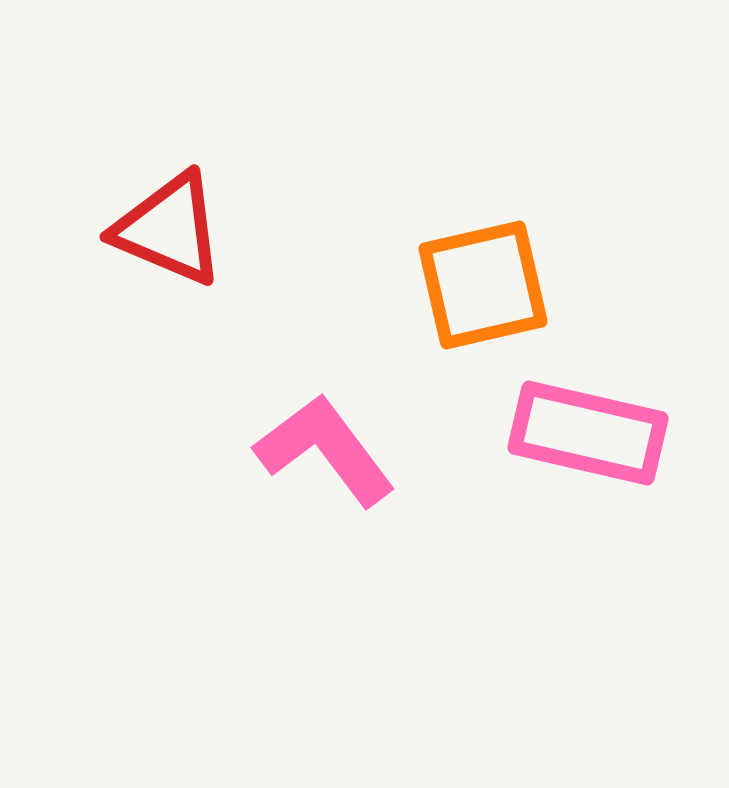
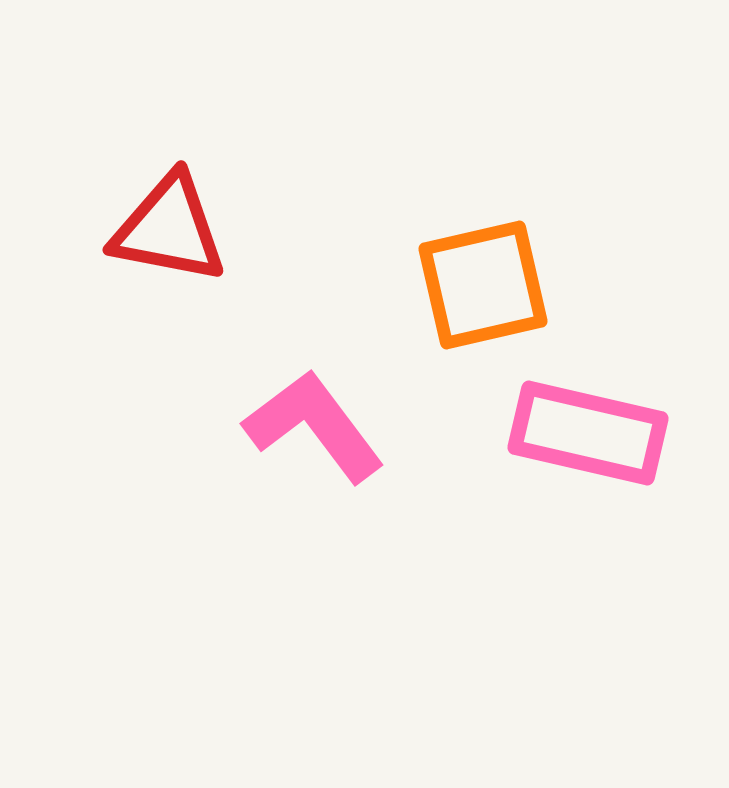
red triangle: rotated 12 degrees counterclockwise
pink L-shape: moved 11 px left, 24 px up
